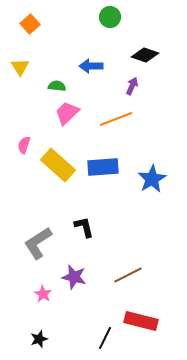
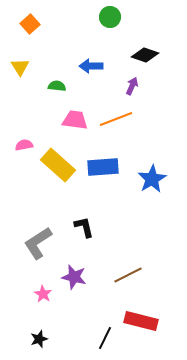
pink trapezoid: moved 8 px right, 7 px down; rotated 52 degrees clockwise
pink semicircle: rotated 60 degrees clockwise
